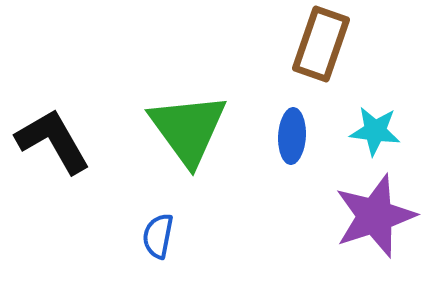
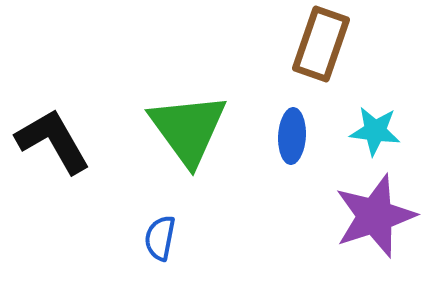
blue semicircle: moved 2 px right, 2 px down
